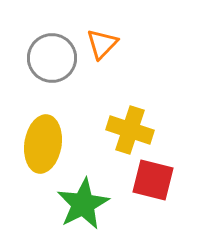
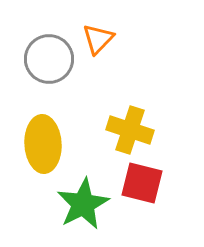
orange triangle: moved 4 px left, 5 px up
gray circle: moved 3 px left, 1 px down
yellow ellipse: rotated 12 degrees counterclockwise
red square: moved 11 px left, 3 px down
